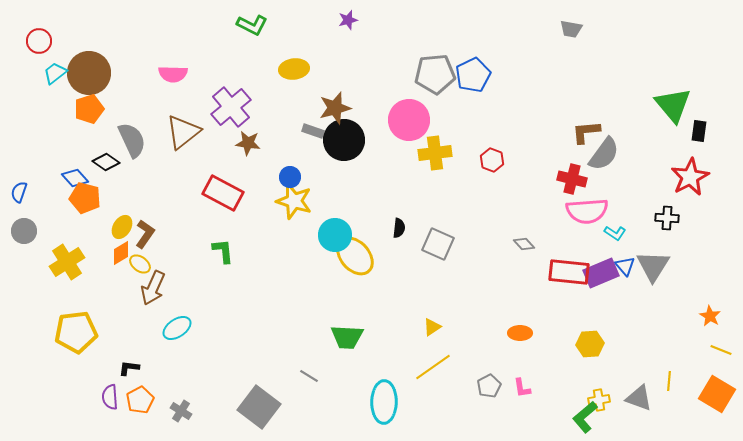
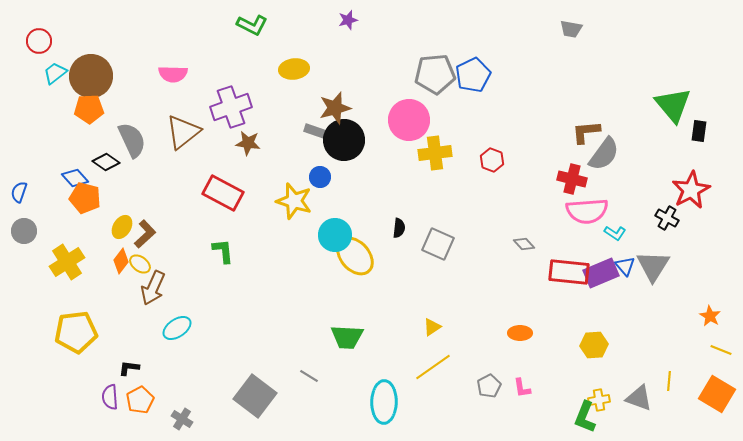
brown circle at (89, 73): moved 2 px right, 3 px down
purple cross at (231, 107): rotated 21 degrees clockwise
orange pentagon at (89, 109): rotated 16 degrees clockwise
gray rectangle at (313, 131): moved 2 px right
blue circle at (290, 177): moved 30 px right
red star at (690, 177): moved 1 px right, 13 px down
black cross at (667, 218): rotated 25 degrees clockwise
brown L-shape at (145, 234): rotated 12 degrees clockwise
orange diamond at (121, 253): moved 8 px down; rotated 20 degrees counterclockwise
yellow hexagon at (590, 344): moved 4 px right, 1 px down
gray square at (259, 407): moved 4 px left, 11 px up
gray cross at (181, 411): moved 1 px right, 8 px down
green L-shape at (585, 417): rotated 28 degrees counterclockwise
